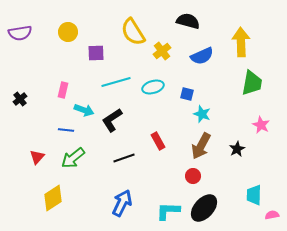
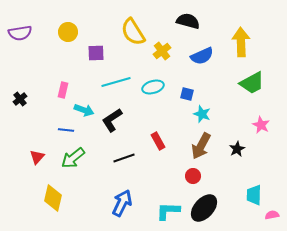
green trapezoid: rotated 52 degrees clockwise
yellow diamond: rotated 44 degrees counterclockwise
